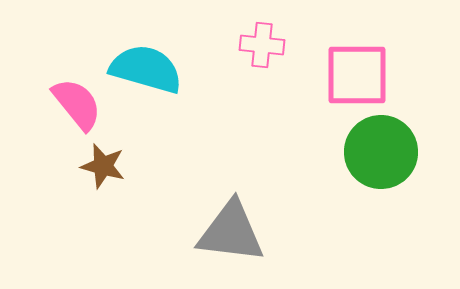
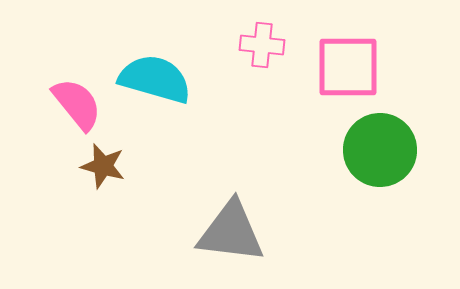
cyan semicircle: moved 9 px right, 10 px down
pink square: moved 9 px left, 8 px up
green circle: moved 1 px left, 2 px up
